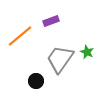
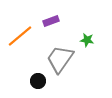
green star: moved 12 px up; rotated 16 degrees counterclockwise
black circle: moved 2 px right
